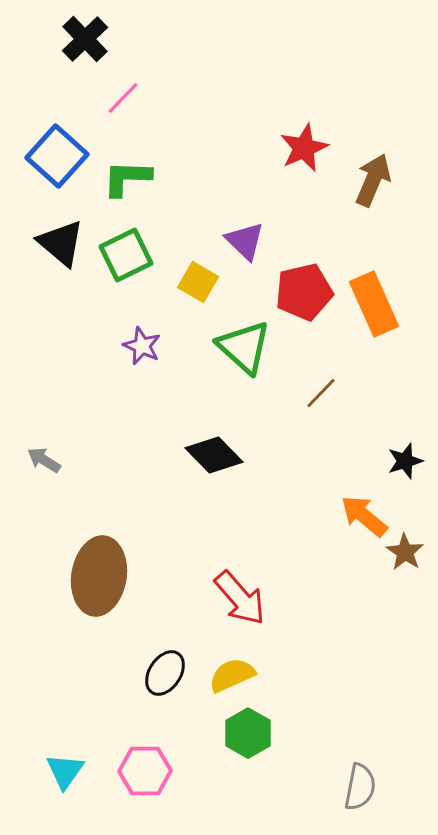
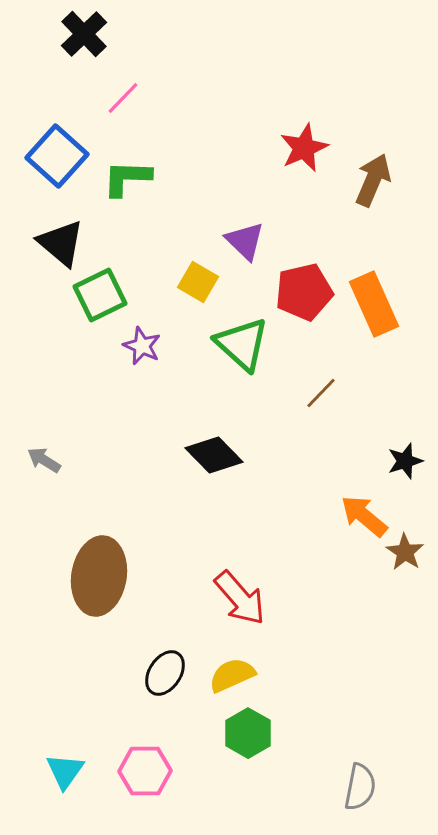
black cross: moved 1 px left, 5 px up
green square: moved 26 px left, 40 px down
green triangle: moved 2 px left, 3 px up
